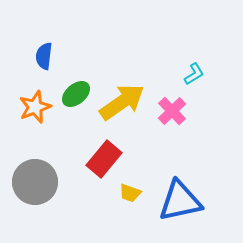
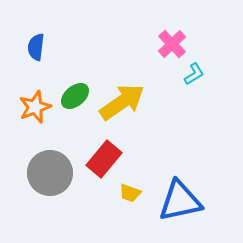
blue semicircle: moved 8 px left, 9 px up
green ellipse: moved 1 px left, 2 px down
pink cross: moved 67 px up
gray circle: moved 15 px right, 9 px up
